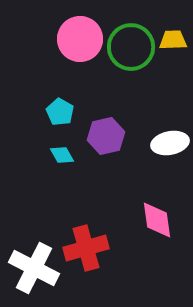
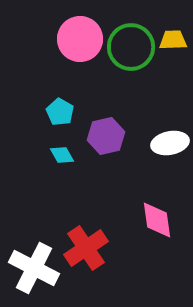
red cross: rotated 18 degrees counterclockwise
